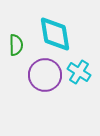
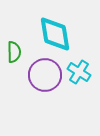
green semicircle: moved 2 px left, 7 px down
